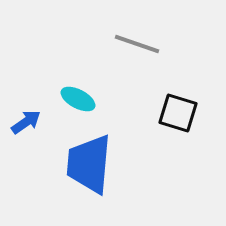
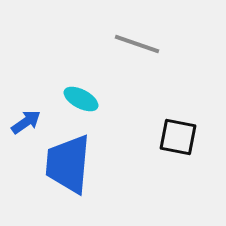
cyan ellipse: moved 3 px right
black square: moved 24 px down; rotated 6 degrees counterclockwise
blue trapezoid: moved 21 px left
